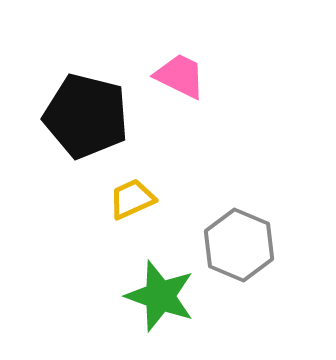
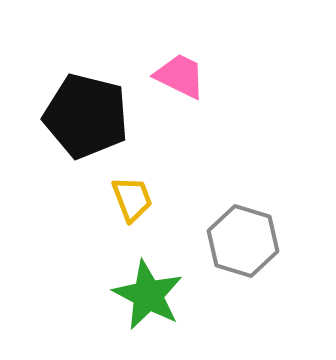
yellow trapezoid: rotated 93 degrees clockwise
gray hexagon: moved 4 px right, 4 px up; rotated 6 degrees counterclockwise
green star: moved 12 px left, 1 px up; rotated 8 degrees clockwise
